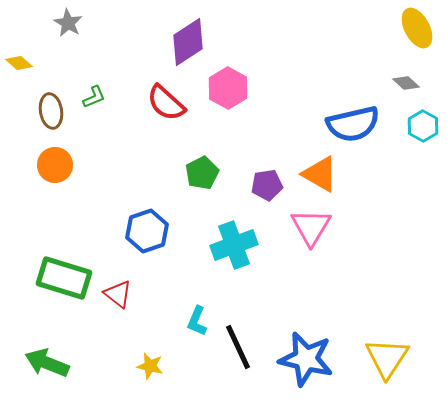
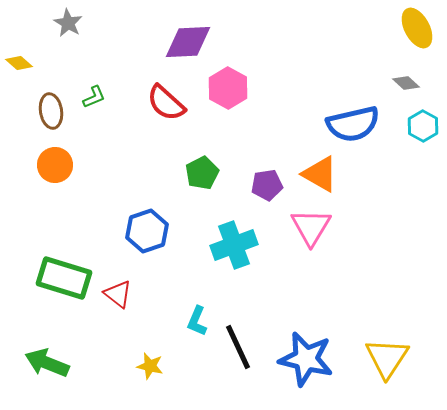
purple diamond: rotated 30 degrees clockwise
